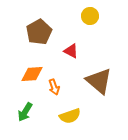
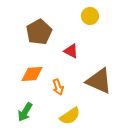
brown triangle: rotated 16 degrees counterclockwise
orange arrow: moved 4 px right
yellow semicircle: rotated 15 degrees counterclockwise
